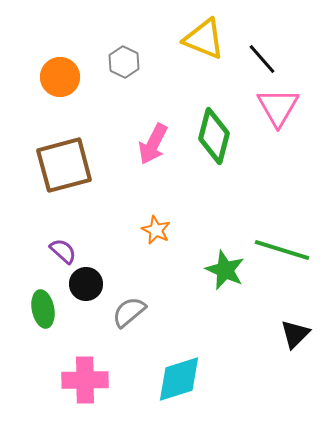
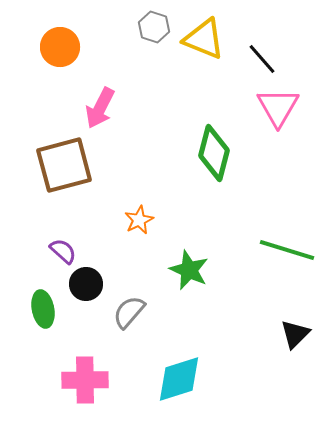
gray hexagon: moved 30 px right, 35 px up; rotated 8 degrees counterclockwise
orange circle: moved 30 px up
green diamond: moved 17 px down
pink arrow: moved 53 px left, 36 px up
orange star: moved 17 px left, 10 px up; rotated 20 degrees clockwise
green line: moved 5 px right
green star: moved 36 px left
gray semicircle: rotated 9 degrees counterclockwise
